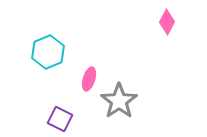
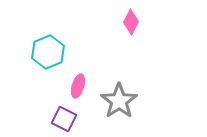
pink diamond: moved 36 px left
pink ellipse: moved 11 px left, 7 px down
purple square: moved 4 px right
